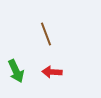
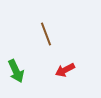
red arrow: moved 13 px right, 2 px up; rotated 30 degrees counterclockwise
